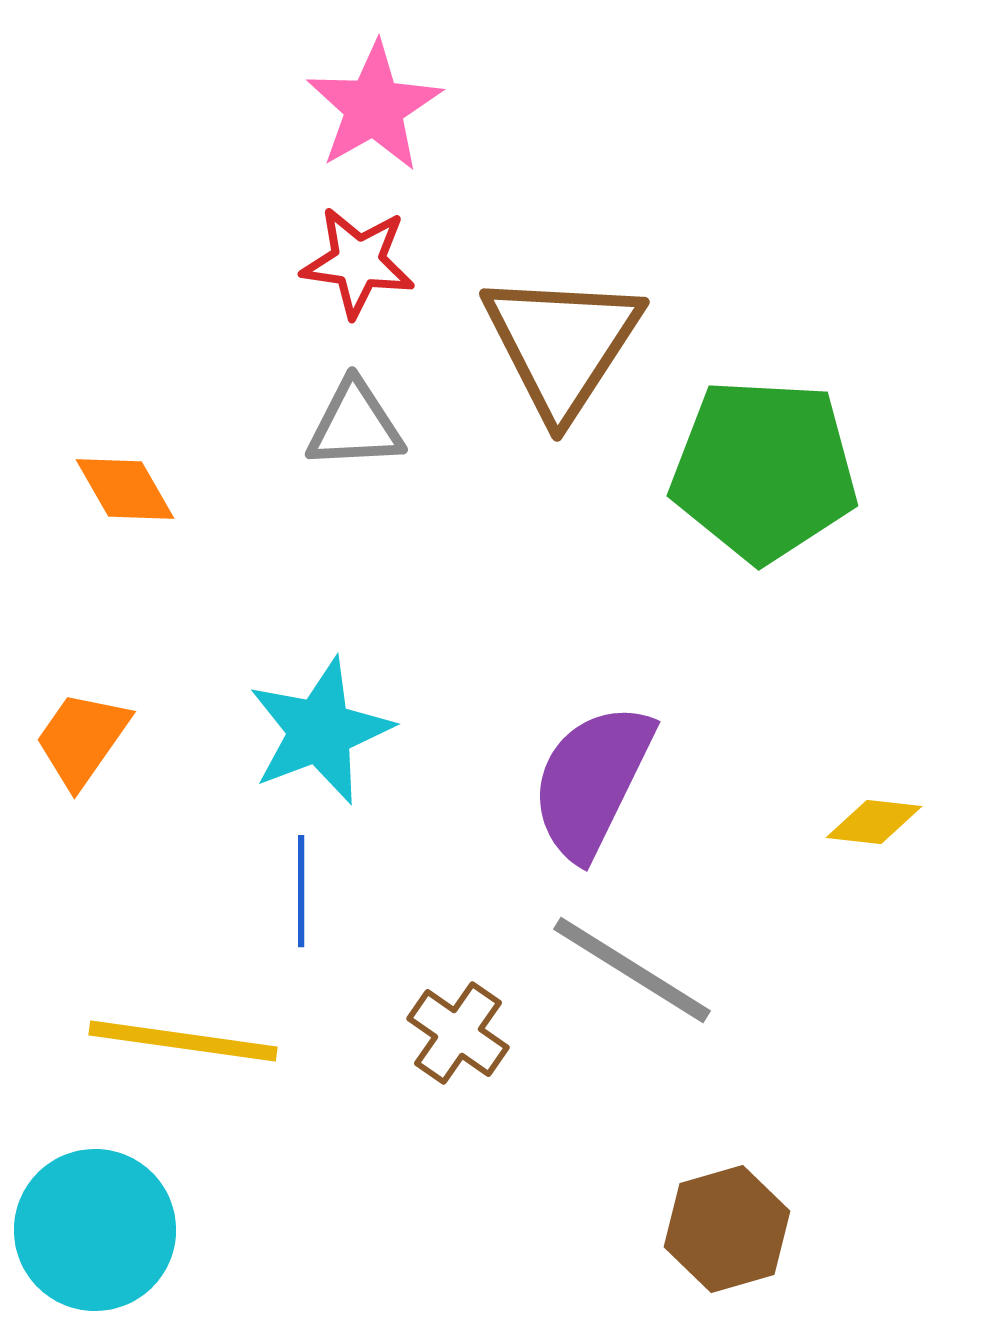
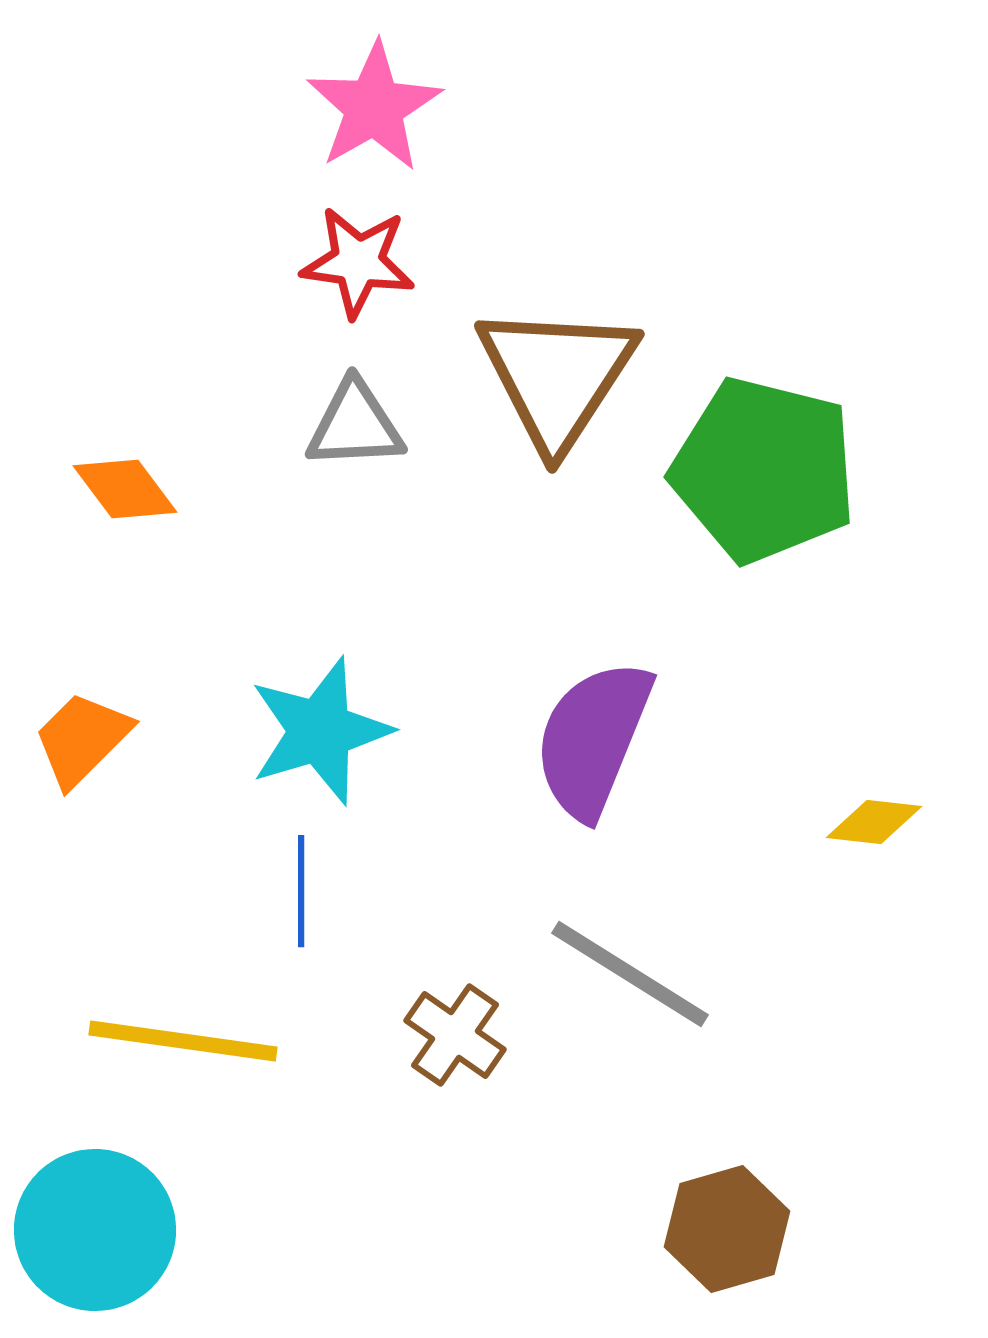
brown triangle: moved 5 px left, 32 px down
green pentagon: rotated 11 degrees clockwise
orange diamond: rotated 7 degrees counterclockwise
cyan star: rotated 4 degrees clockwise
orange trapezoid: rotated 10 degrees clockwise
purple semicircle: moved 1 px right, 42 px up; rotated 4 degrees counterclockwise
gray line: moved 2 px left, 4 px down
brown cross: moved 3 px left, 2 px down
